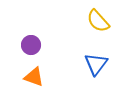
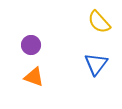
yellow semicircle: moved 1 px right, 1 px down
